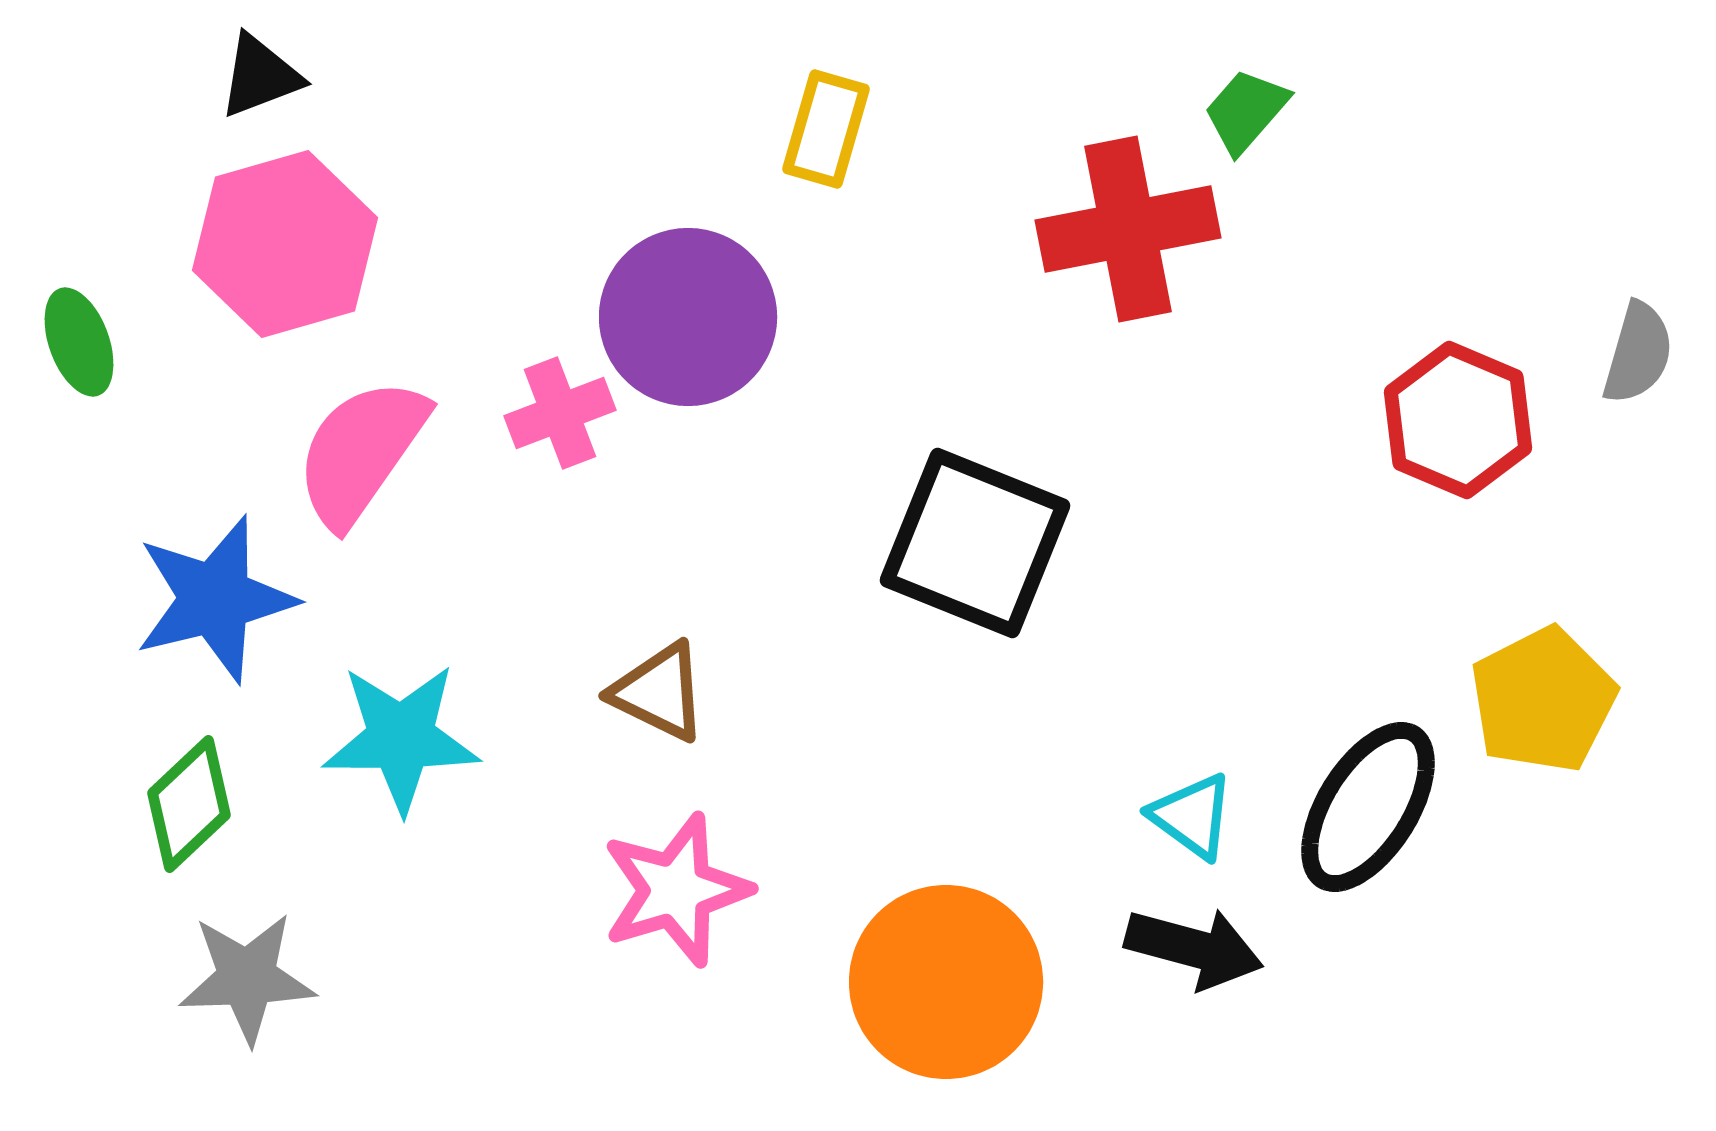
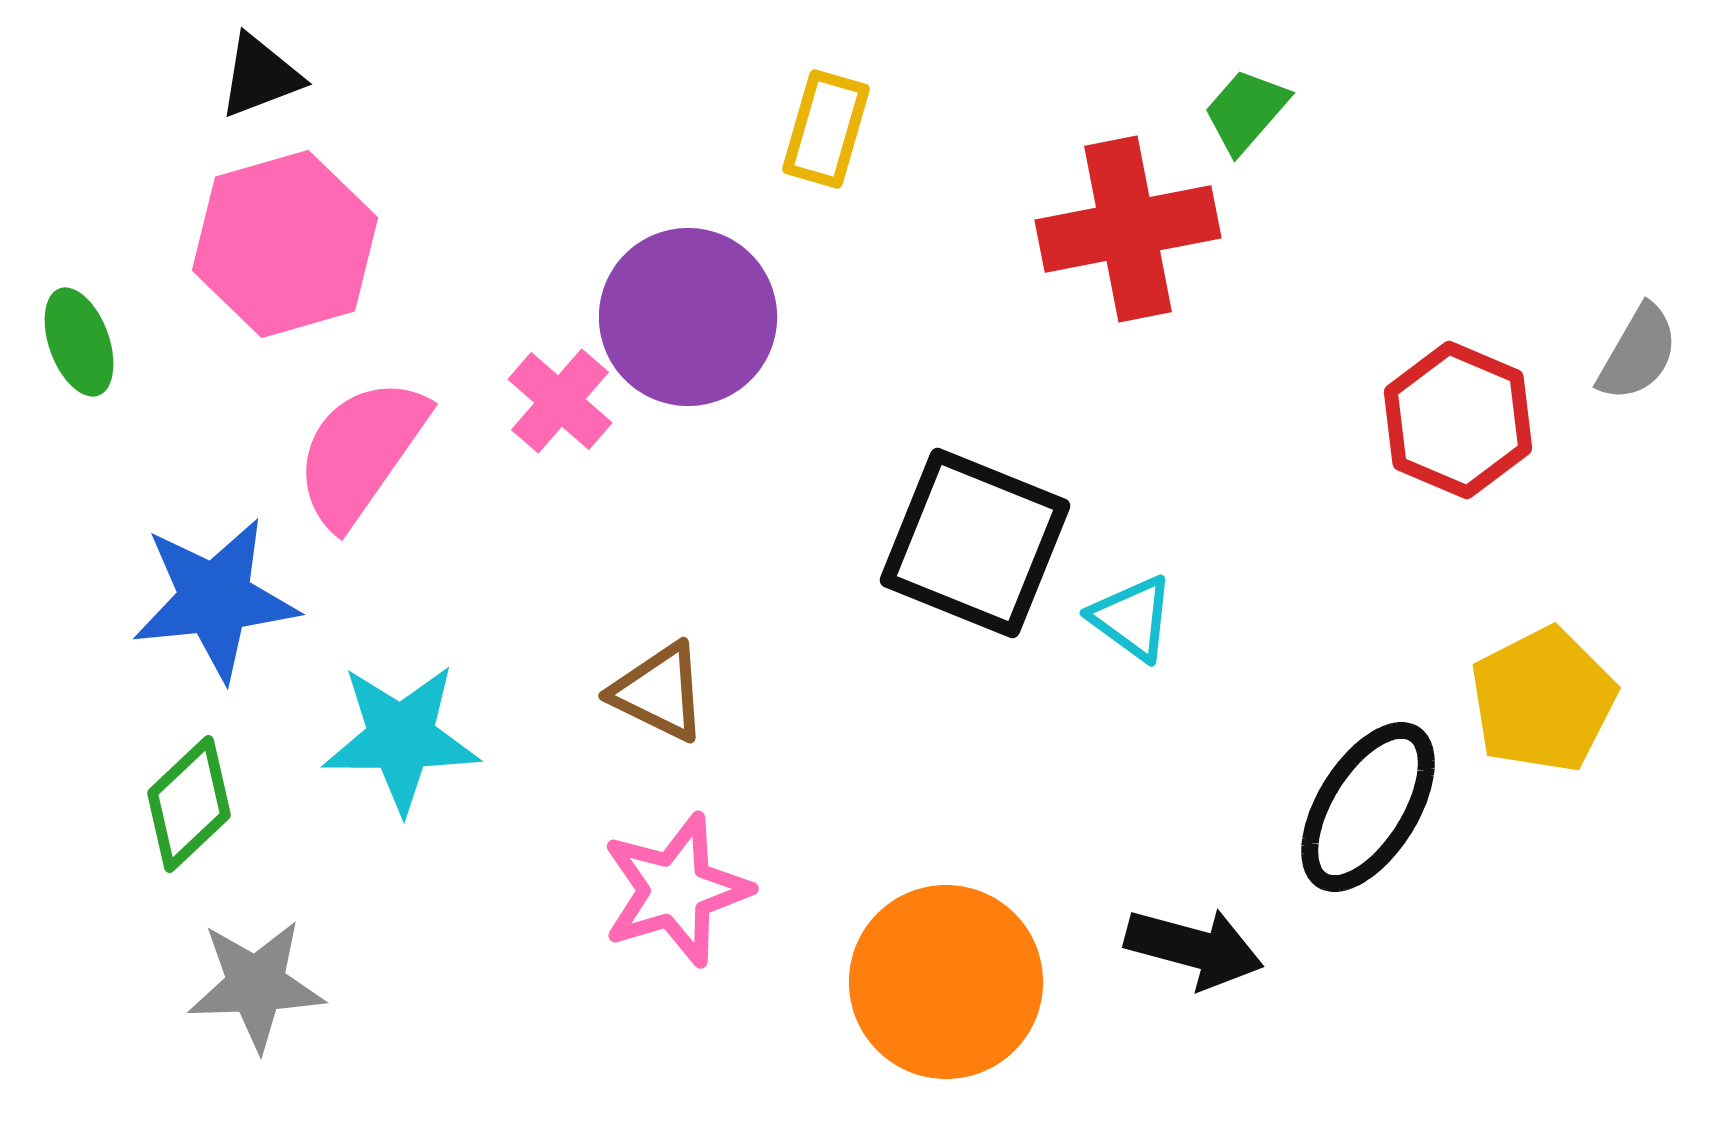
gray semicircle: rotated 14 degrees clockwise
pink cross: moved 12 px up; rotated 28 degrees counterclockwise
blue star: rotated 8 degrees clockwise
cyan triangle: moved 60 px left, 198 px up
gray star: moved 9 px right, 7 px down
